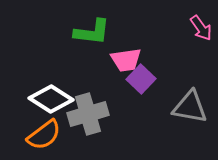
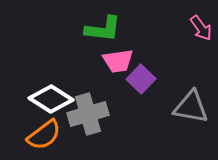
green L-shape: moved 11 px right, 3 px up
pink trapezoid: moved 8 px left, 1 px down
gray triangle: moved 1 px right
